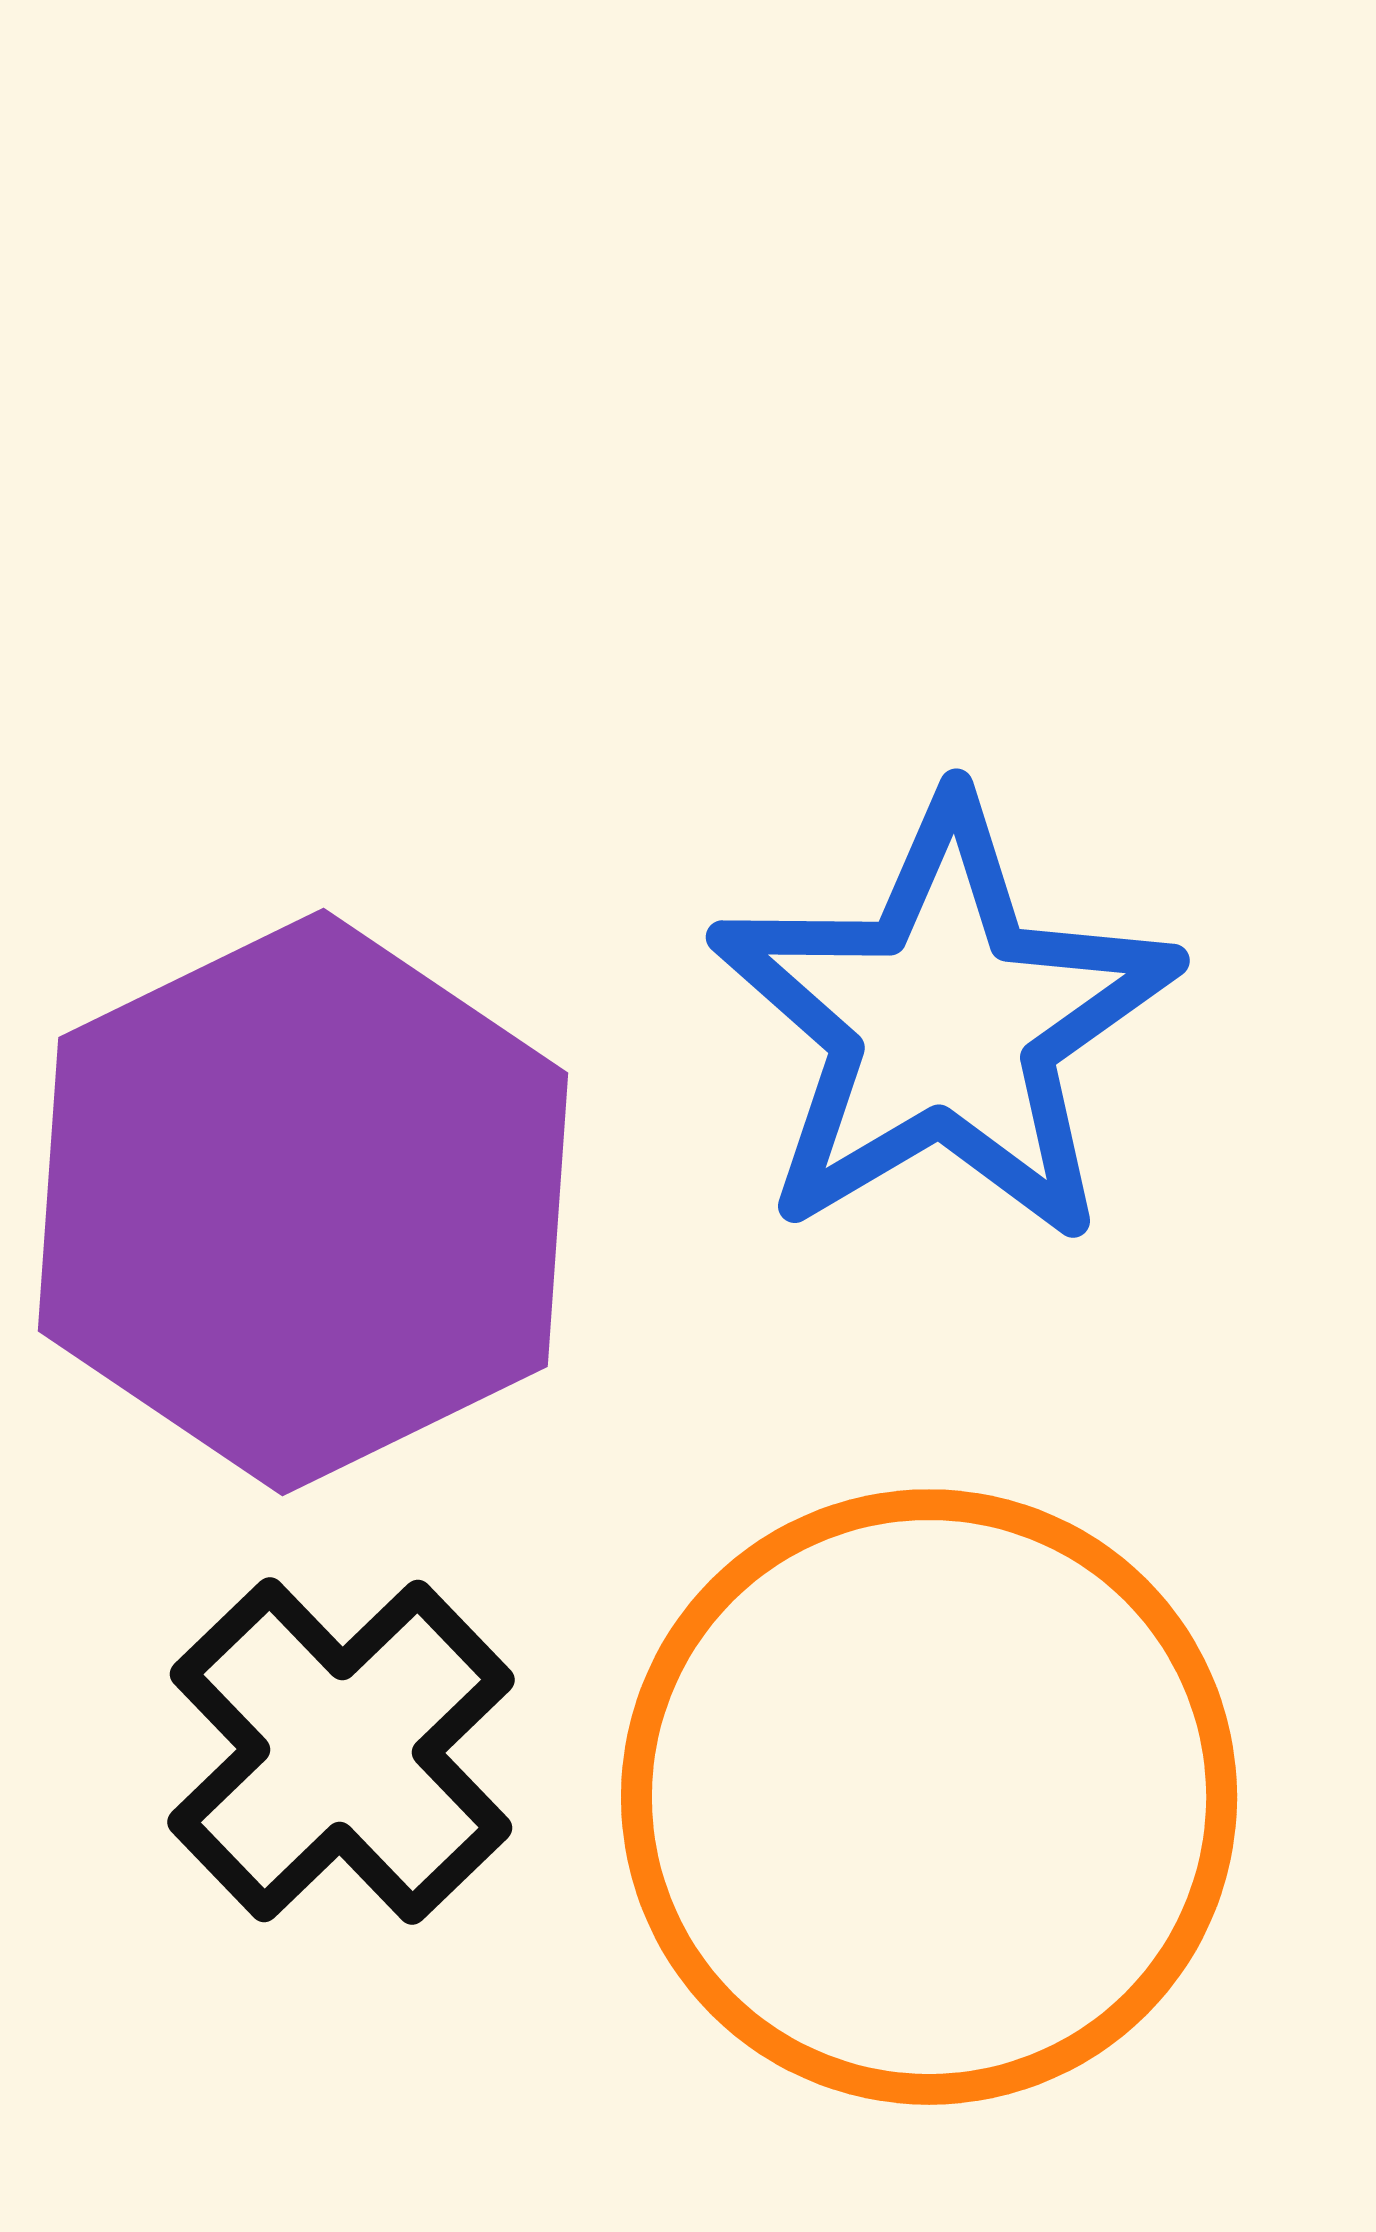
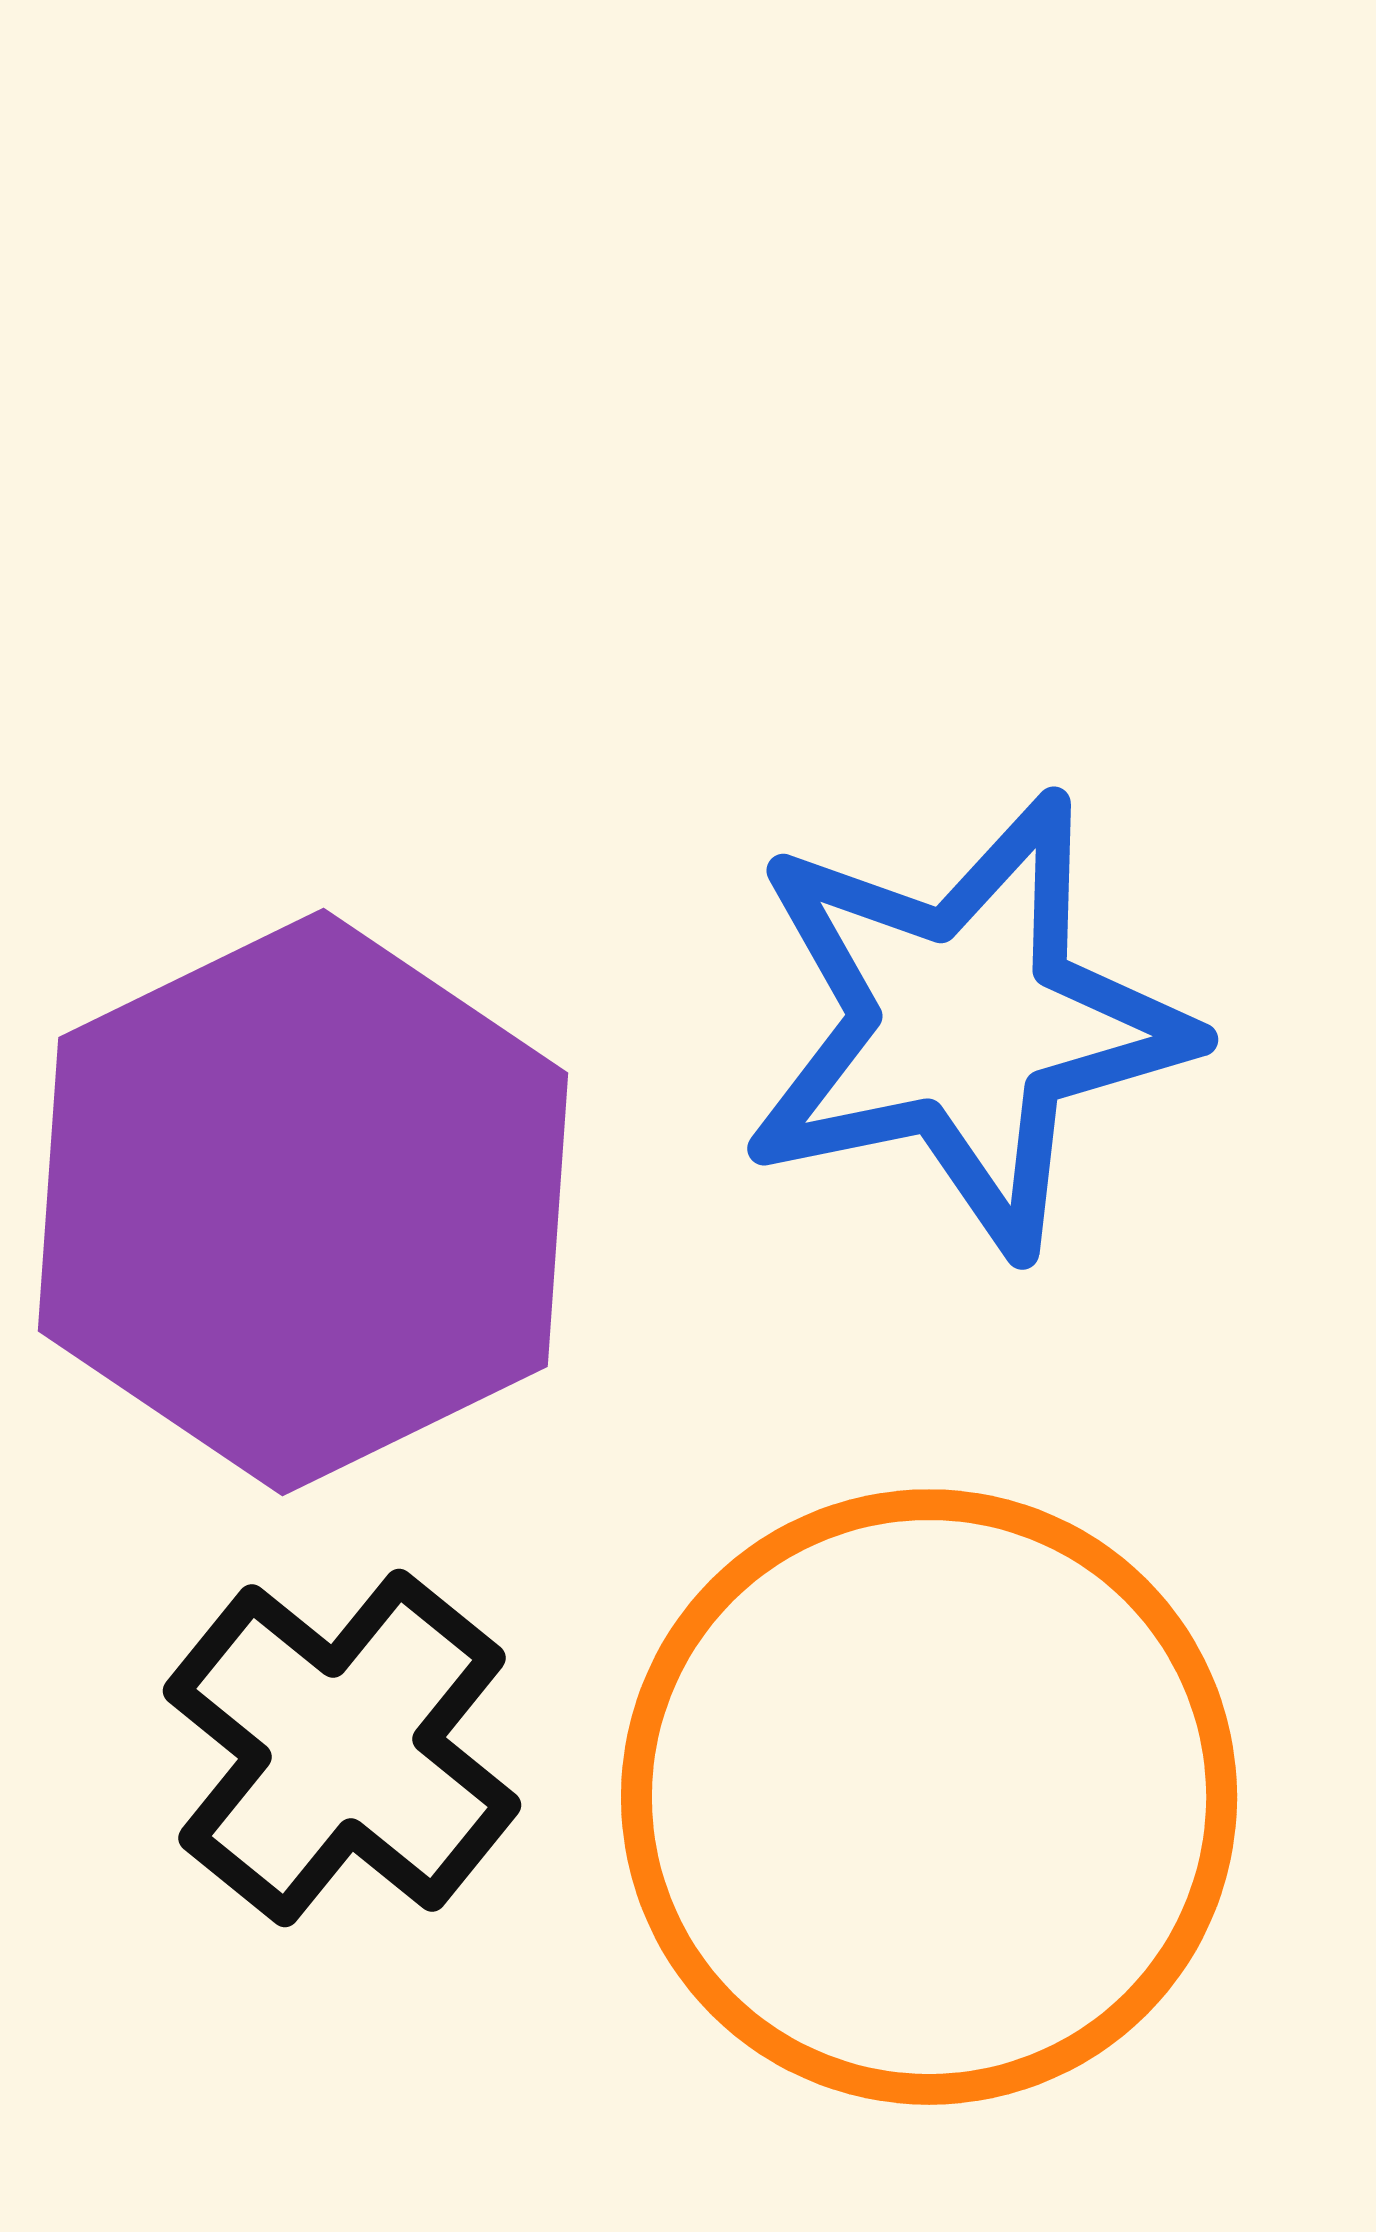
blue star: moved 21 px right, 1 px down; rotated 19 degrees clockwise
black cross: moved 1 px right, 3 px up; rotated 7 degrees counterclockwise
